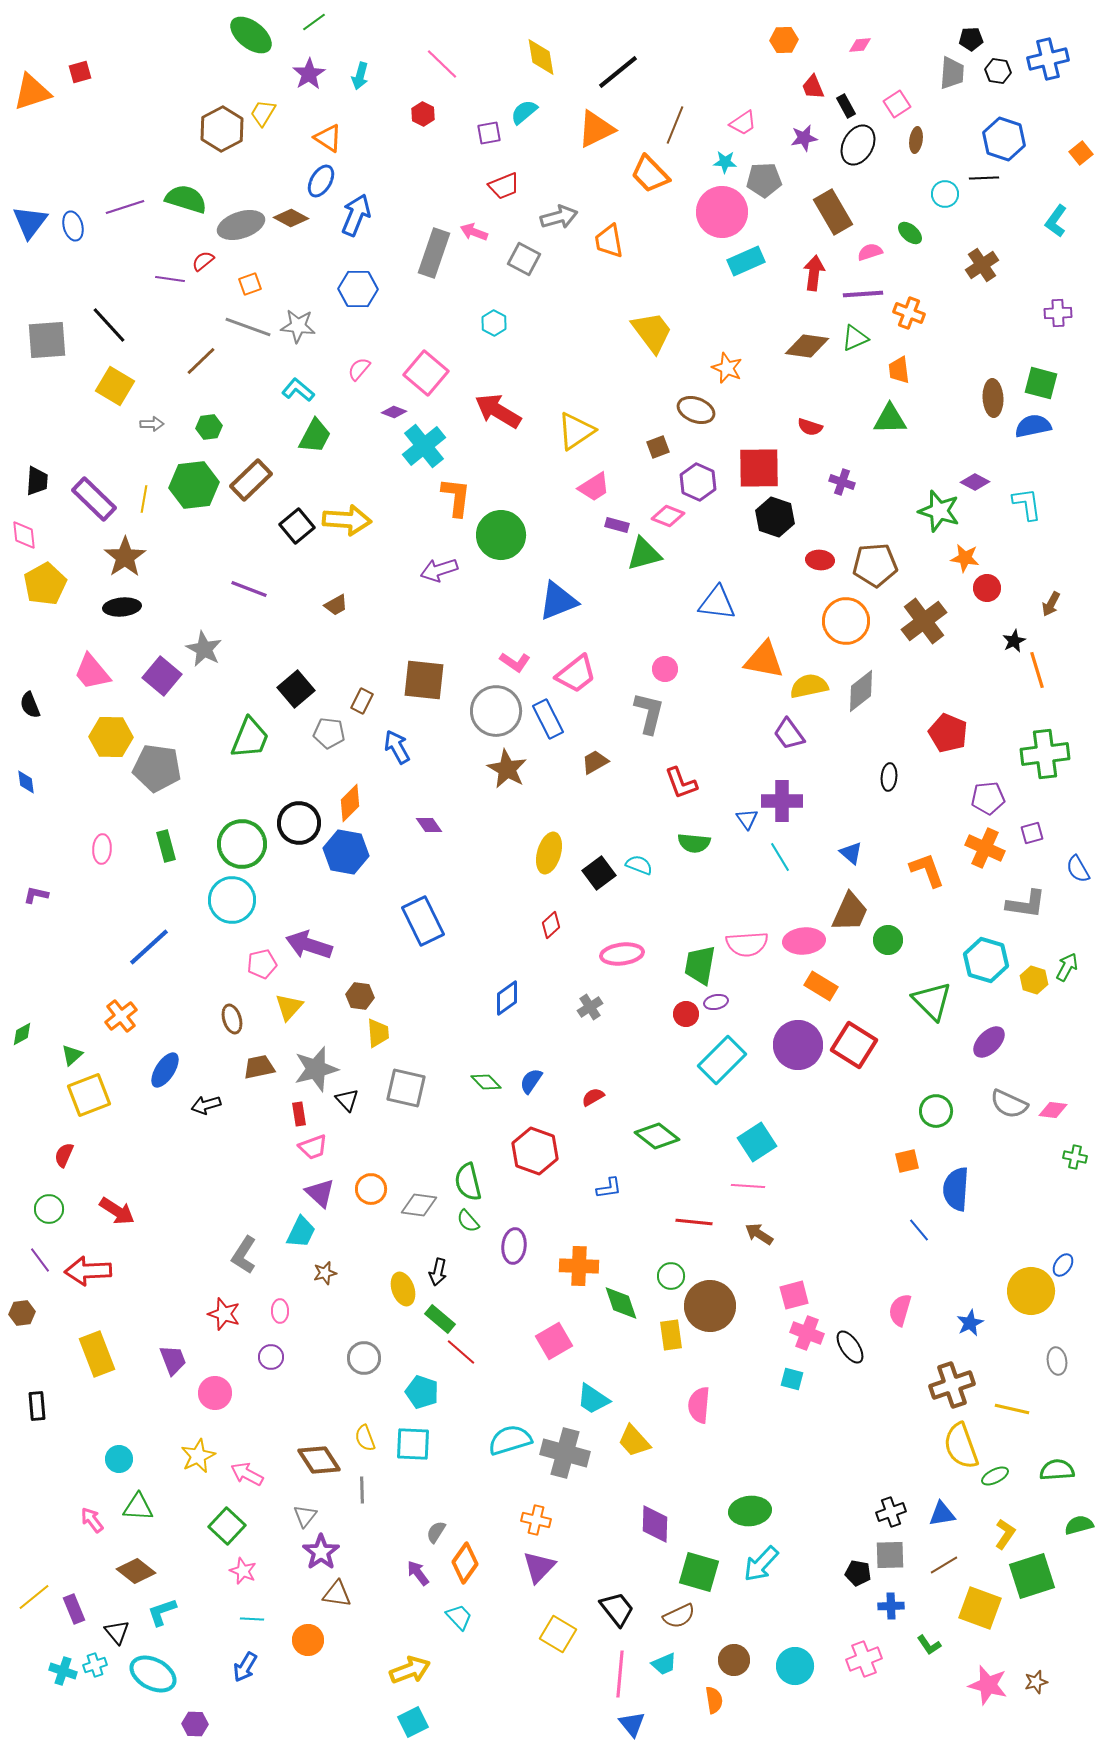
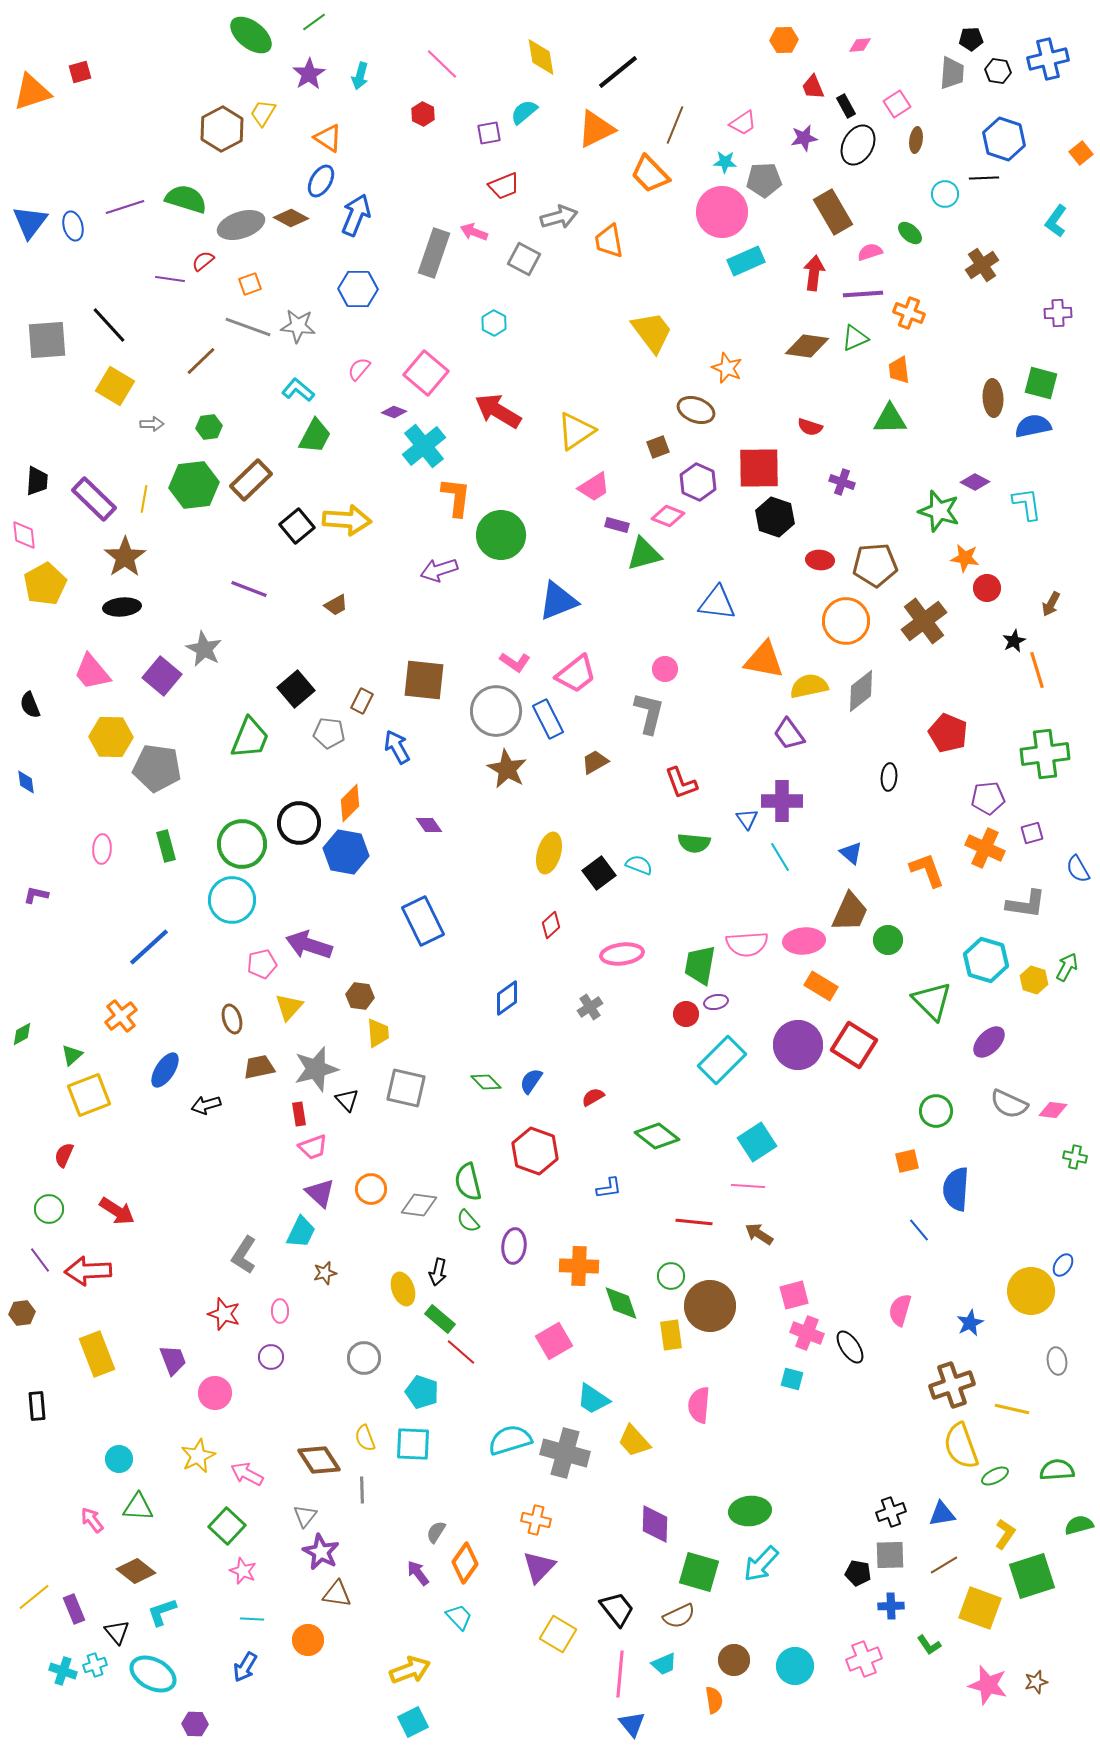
purple star at (321, 1552): rotated 9 degrees counterclockwise
